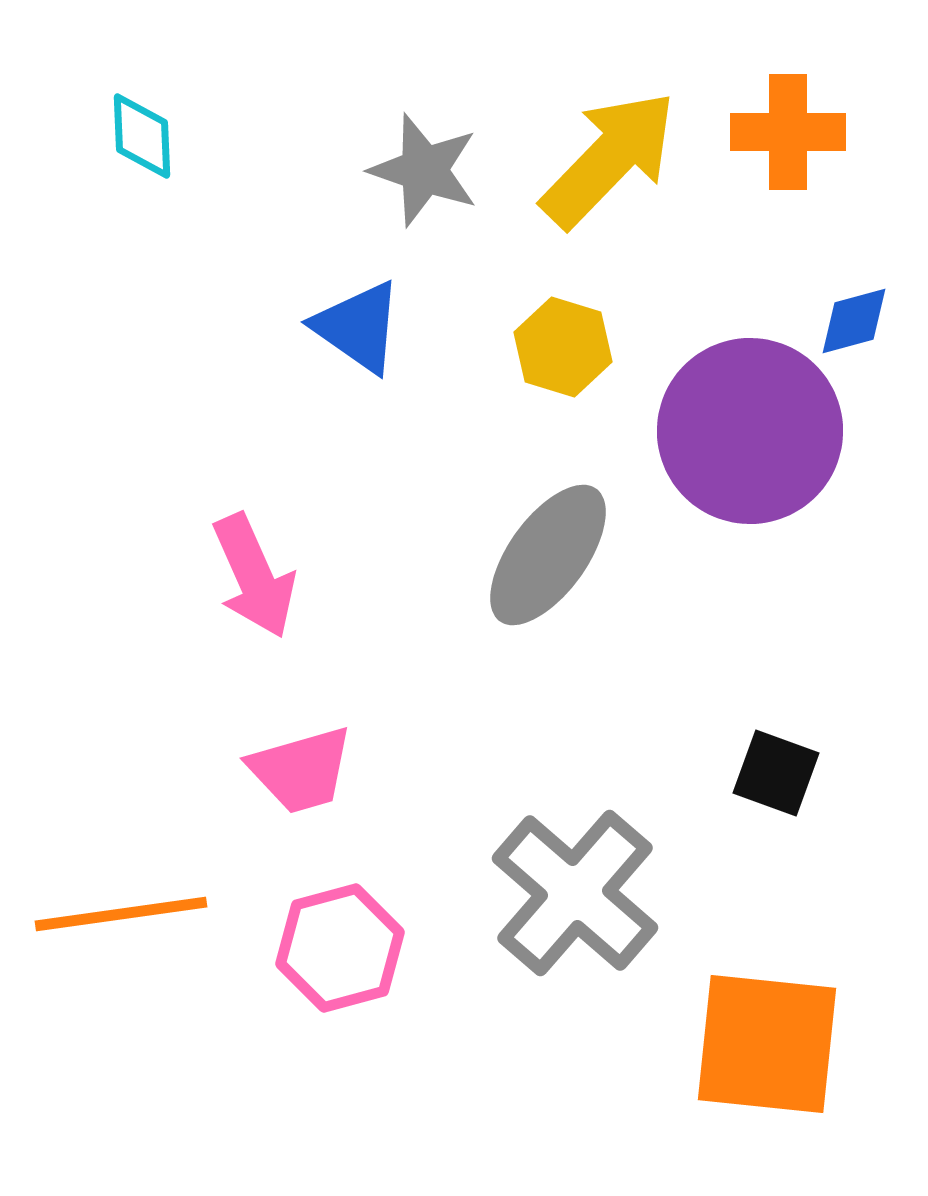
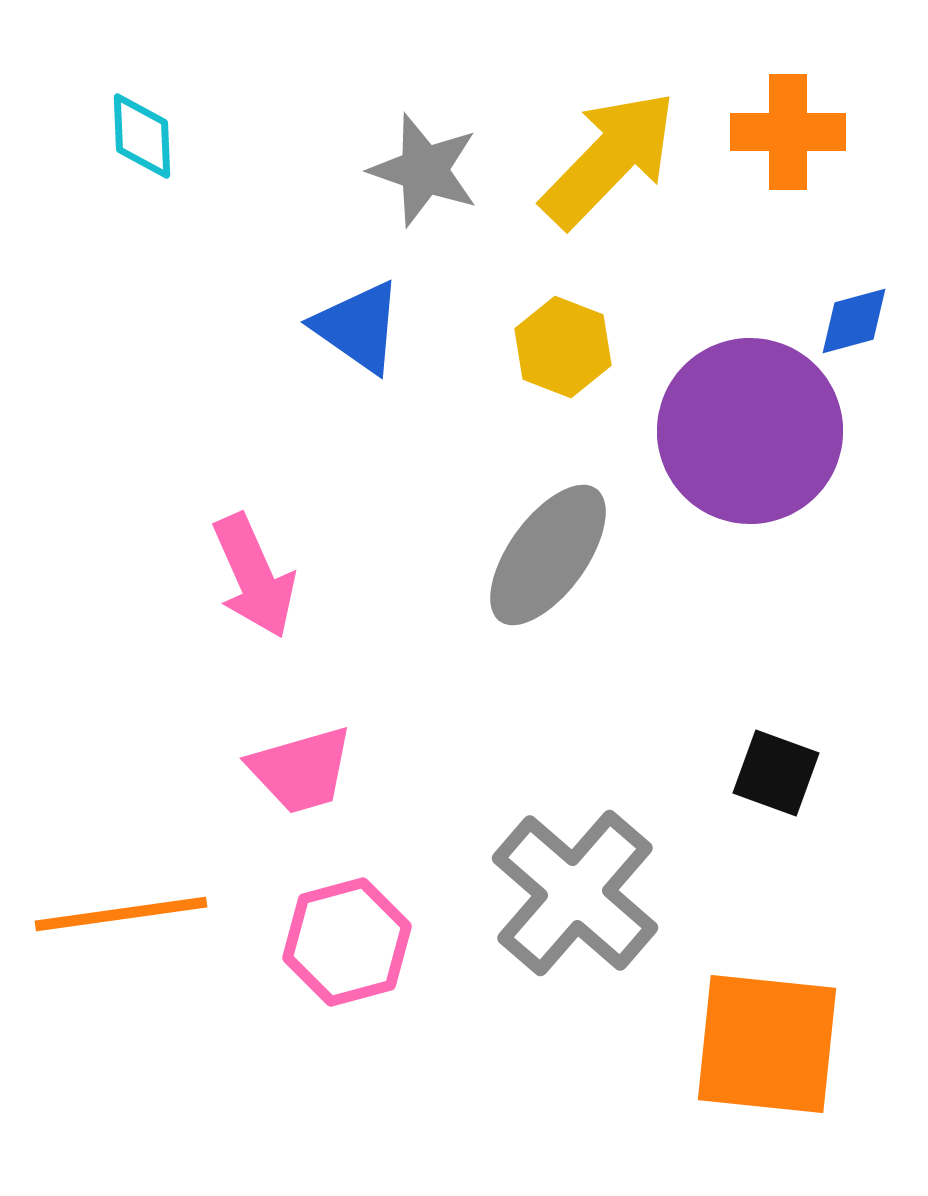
yellow hexagon: rotated 4 degrees clockwise
pink hexagon: moved 7 px right, 6 px up
